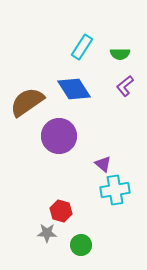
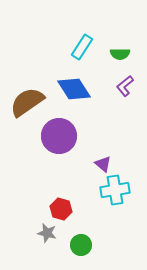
red hexagon: moved 2 px up
gray star: rotated 12 degrees clockwise
